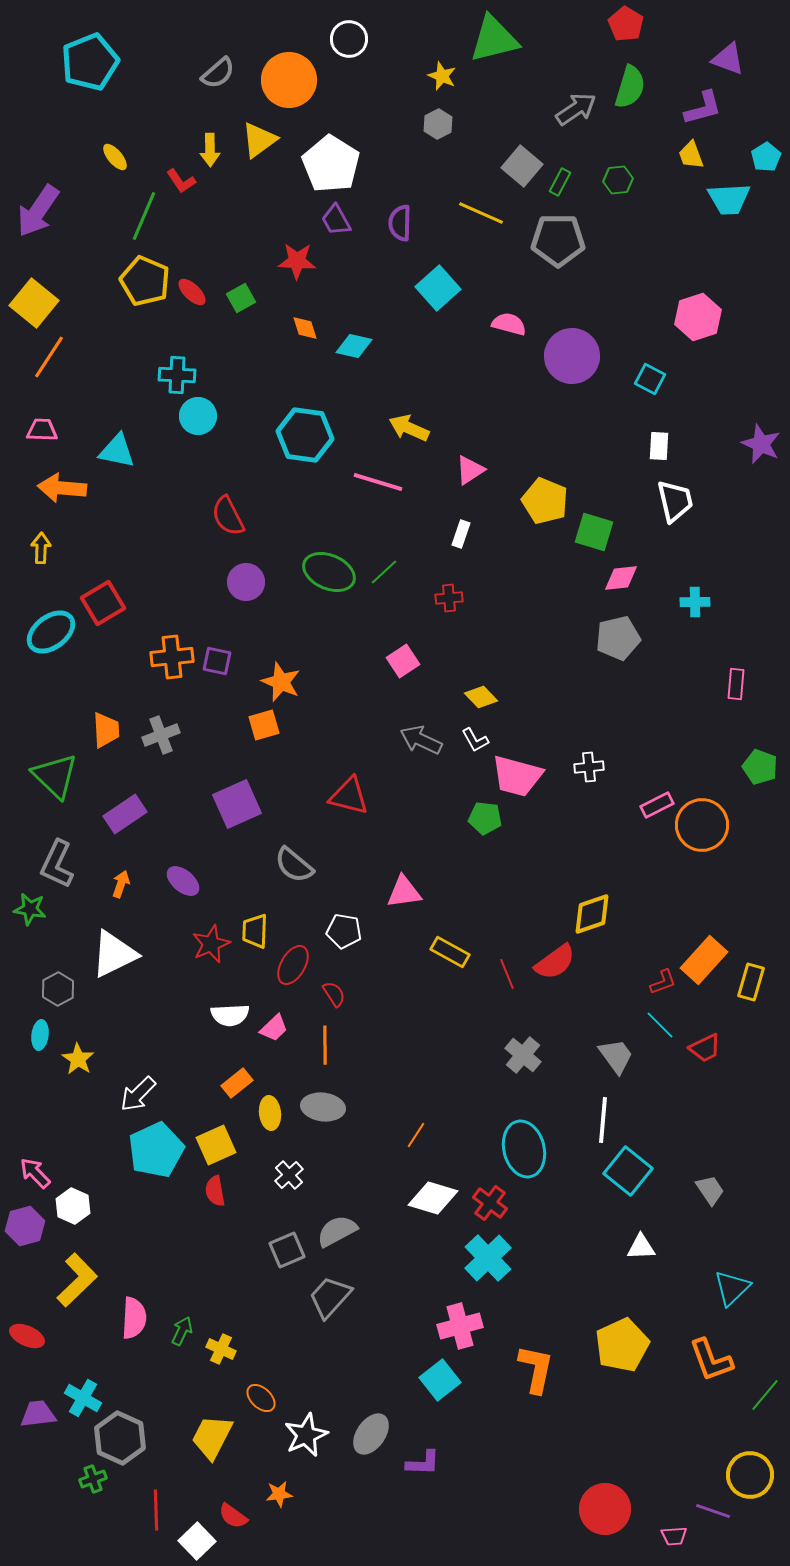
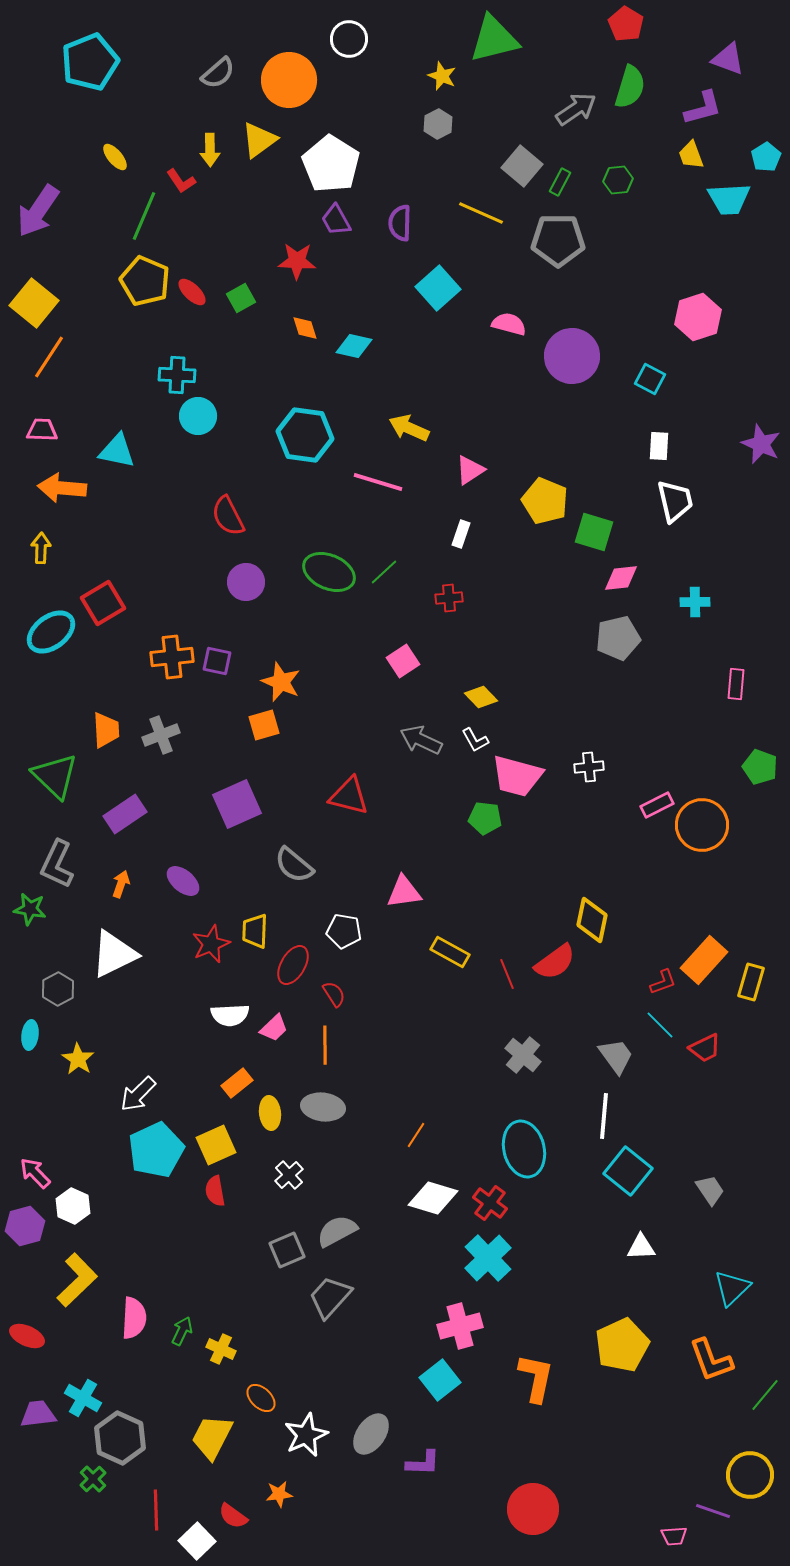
yellow diamond at (592, 914): moved 6 px down; rotated 60 degrees counterclockwise
cyan ellipse at (40, 1035): moved 10 px left
white line at (603, 1120): moved 1 px right, 4 px up
orange L-shape at (536, 1369): moved 9 px down
green cross at (93, 1479): rotated 24 degrees counterclockwise
red circle at (605, 1509): moved 72 px left
